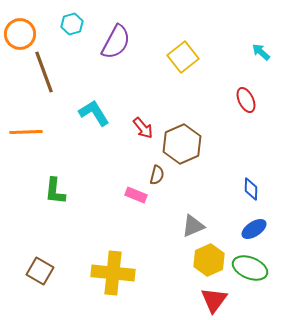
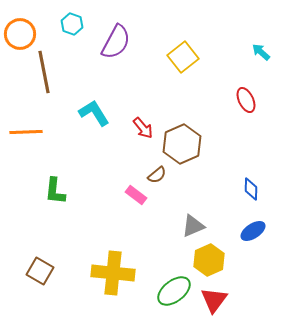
cyan hexagon: rotated 25 degrees counterclockwise
brown line: rotated 9 degrees clockwise
brown semicircle: rotated 36 degrees clockwise
pink rectangle: rotated 15 degrees clockwise
blue ellipse: moved 1 px left, 2 px down
green ellipse: moved 76 px left, 23 px down; rotated 60 degrees counterclockwise
